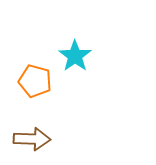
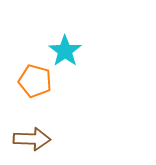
cyan star: moved 10 px left, 5 px up
